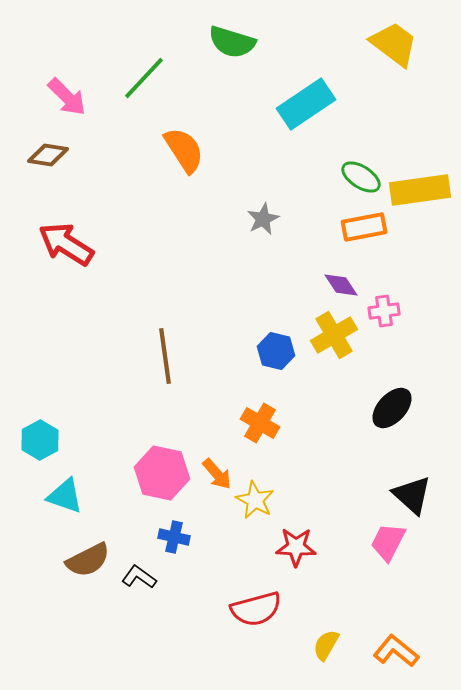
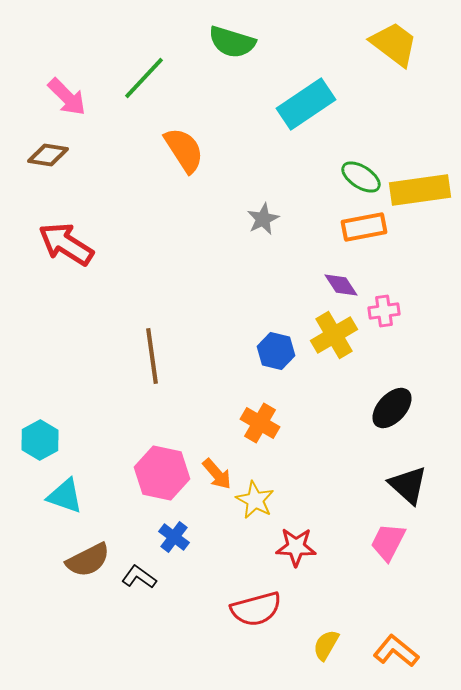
brown line: moved 13 px left
black triangle: moved 4 px left, 10 px up
blue cross: rotated 24 degrees clockwise
